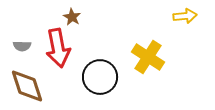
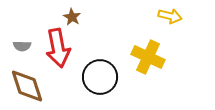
yellow arrow: moved 15 px left; rotated 20 degrees clockwise
yellow cross: rotated 8 degrees counterclockwise
